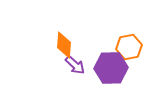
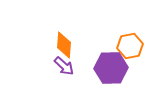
orange hexagon: moved 1 px right, 1 px up
purple arrow: moved 11 px left, 1 px down
